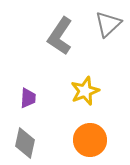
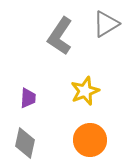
gray triangle: moved 2 px left; rotated 12 degrees clockwise
